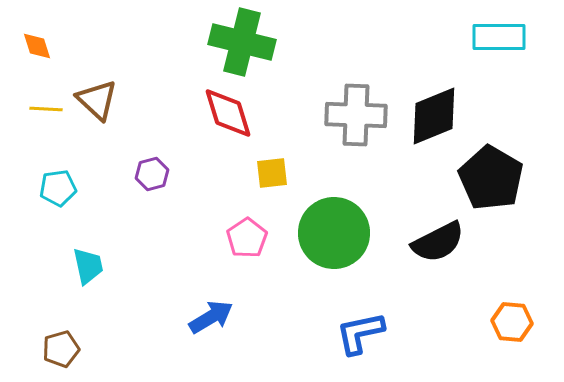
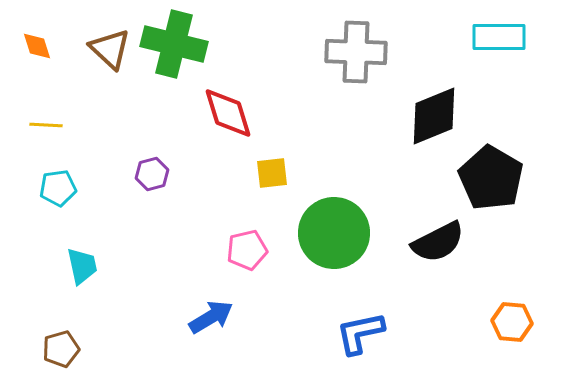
green cross: moved 68 px left, 2 px down
brown triangle: moved 13 px right, 51 px up
yellow line: moved 16 px down
gray cross: moved 63 px up
pink pentagon: moved 12 px down; rotated 21 degrees clockwise
cyan trapezoid: moved 6 px left
